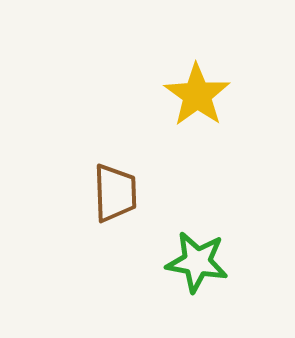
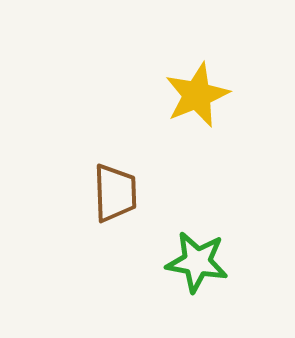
yellow star: rotated 14 degrees clockwise
